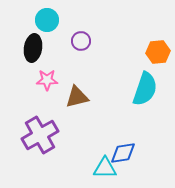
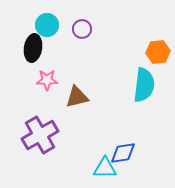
cyan circle: moved 5 px down
purple circle: moved 1 px right, 12 px up
cyan semicircle: moved 1 px left, 4 px up; rotated 12 degrees counterclockwise
